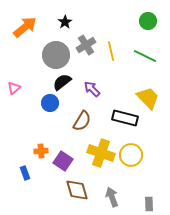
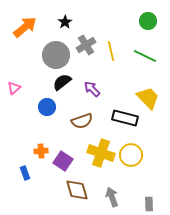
blue circle: moved 3 px left, 4 px down
brown semicircle: rotated 40 degrees clockwise
